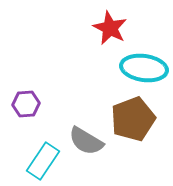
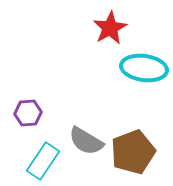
red star: rotated 16 degrees clockwise
purple hexagon: moved 2 px right, 9 px down
brown pentagon: moved 33 px down
